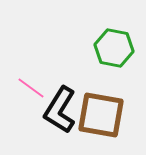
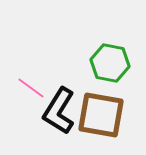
green hexagon: moved 4 px left, 15 px down
black L-shape: moved 1 px left, 1 px down
